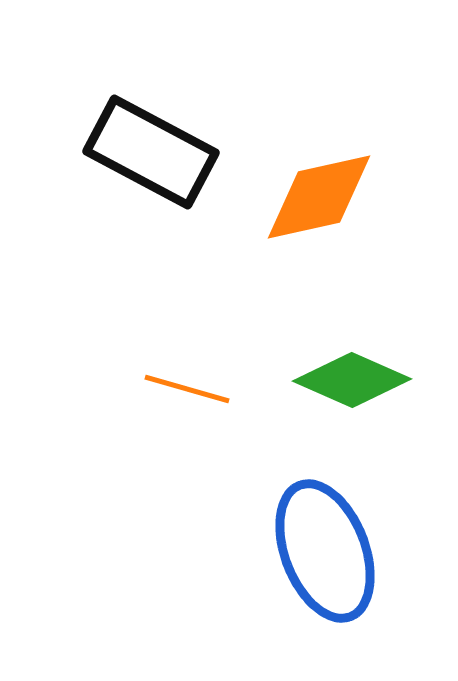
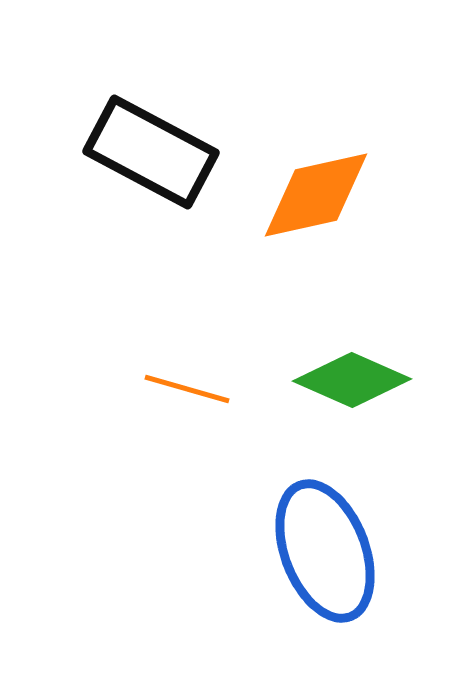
orange diamond: moved 3 px left, 2 px up
